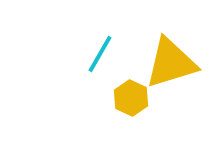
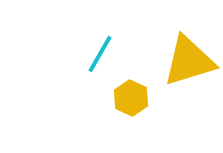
yellow triangle: moved 18 px right, 2 px up
